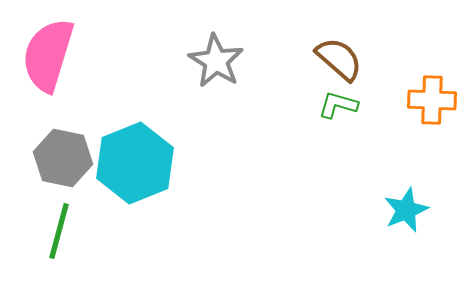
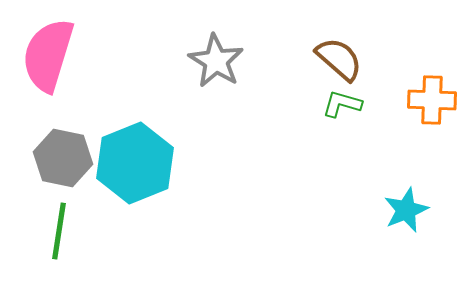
green L-shape: moved 4 px right, 1 px up
green line: rotated 6 degrees counterclockwise
